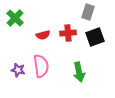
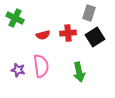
gray rectangle: moved 1 px right, 1 px down
green cross: rotated 18 degrees counterclockwise
black square: rotated 12 degrees counterclockwise
